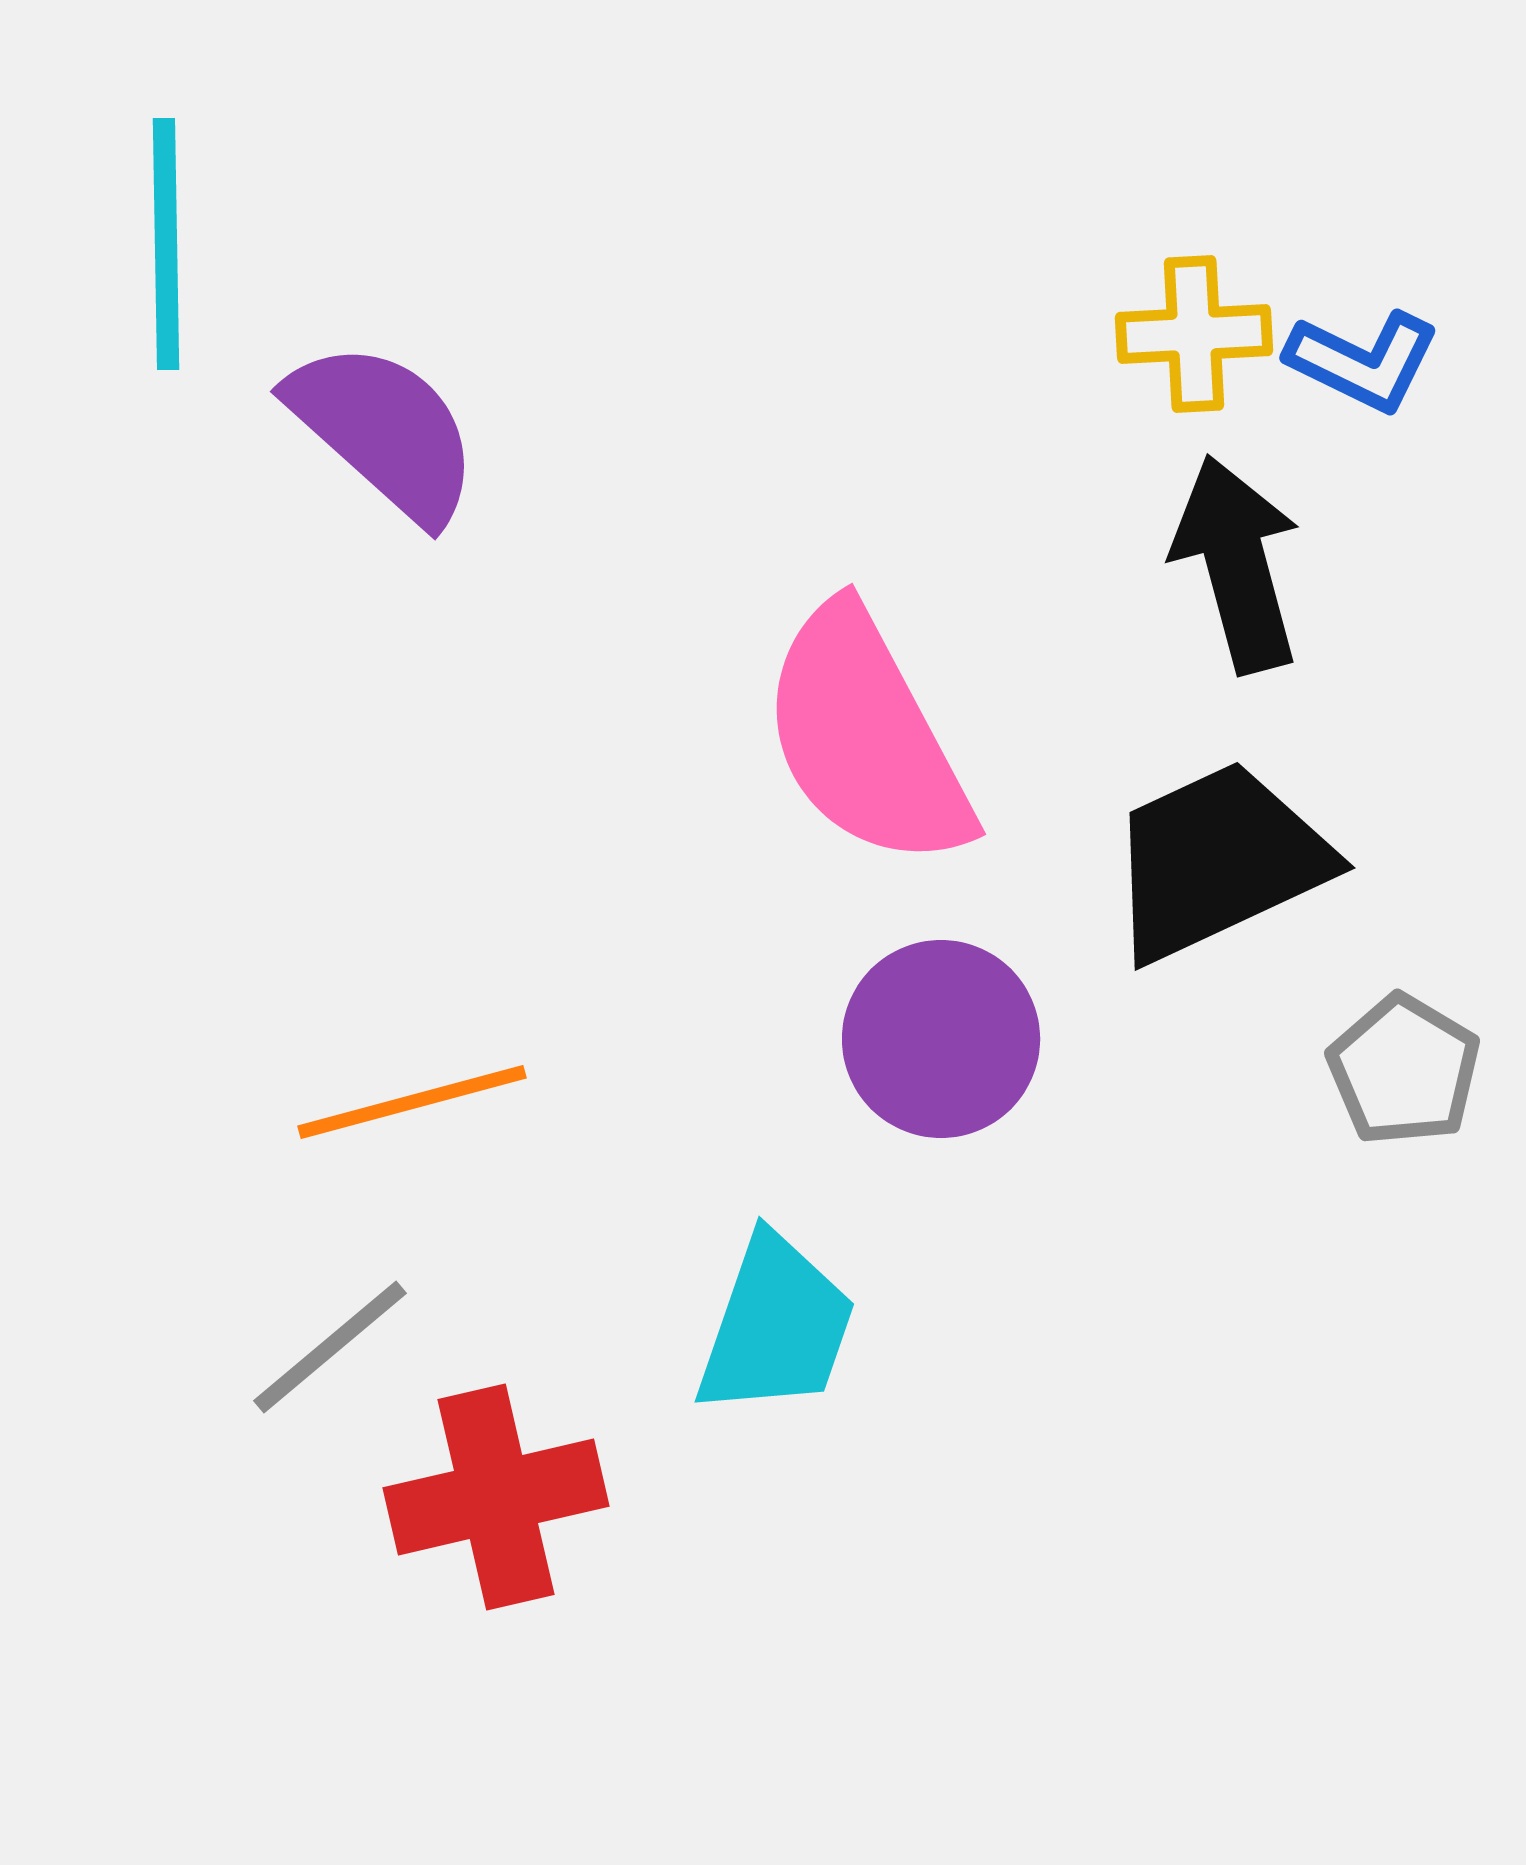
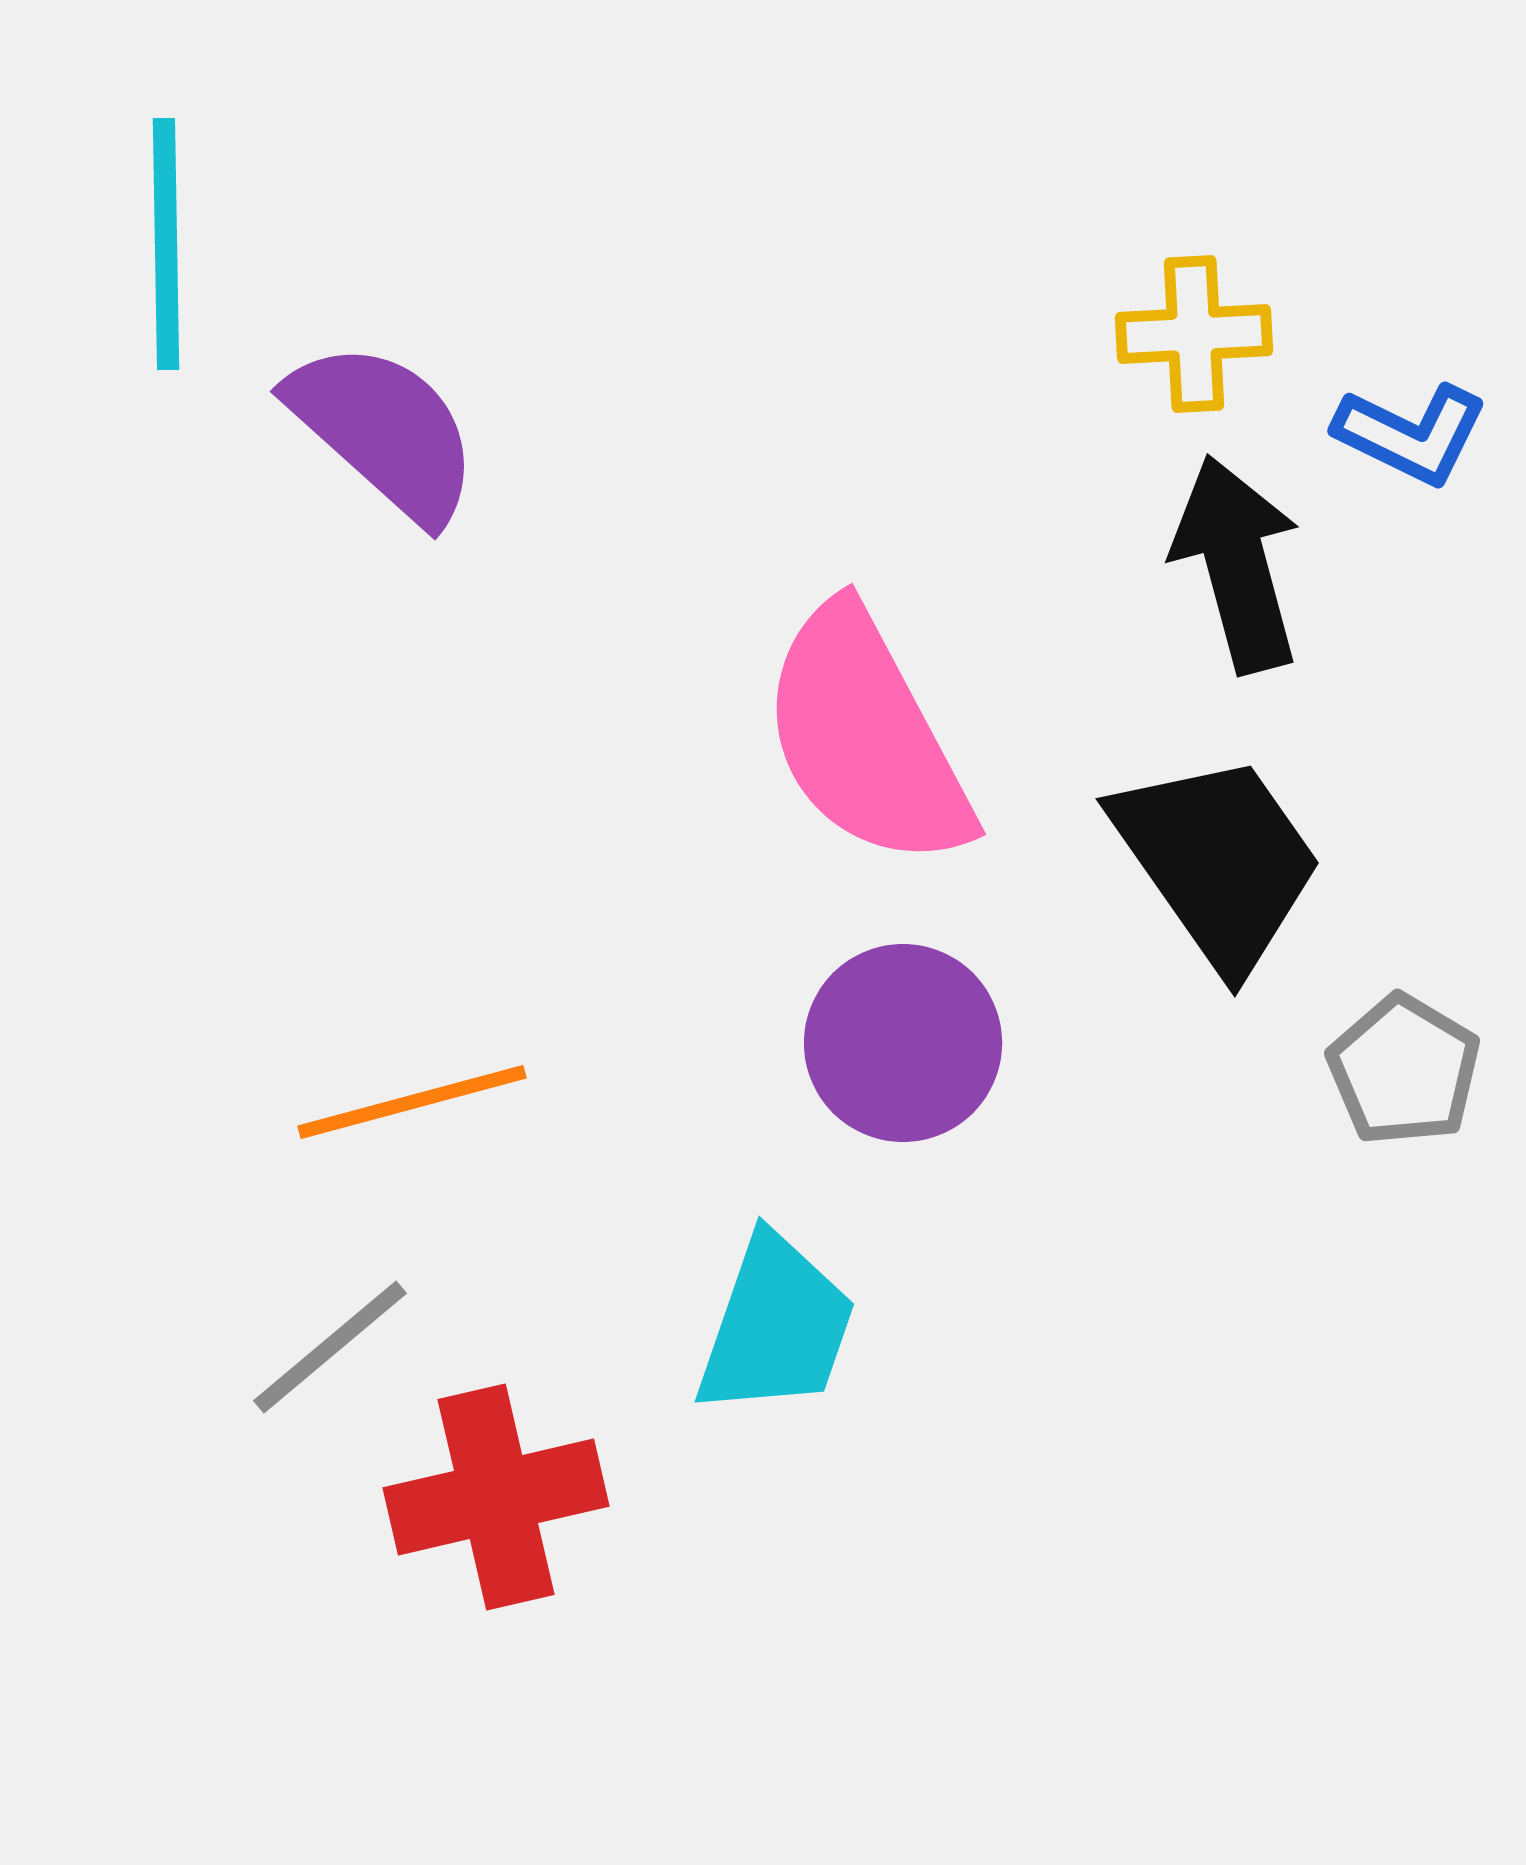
blue L-shape: moved 48 px right, 73 px down
black trapezoid: rotated 80 degrees clockwise
purple circle: moved 38 px left, 4 px down
